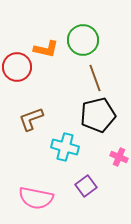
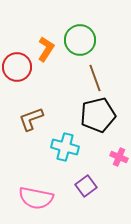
green circle: moved 3 px left
orange L-shape: rotated 70 degrees counterclockwise
